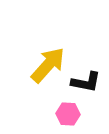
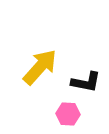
yellow arrow: moved 8 px left, 2 px down
